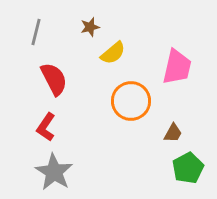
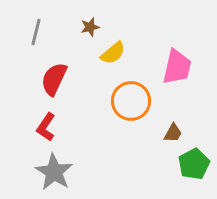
red semicircle: rotated 128 degrees counterclockwise
green pentagon: moved 6 px right, 4 px up
